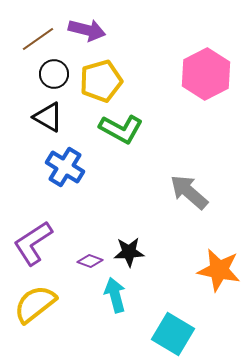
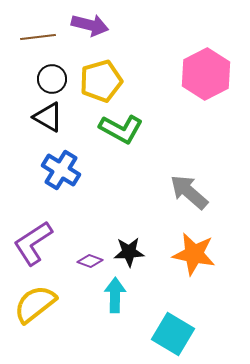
purple arrow: moved 3 px right, 5 px up
brown line: moved 2 px up; rotated 28 degrees clockwise
black circle: moved 2 px left, 5 px down
blue cross: moved 4 px left, 3 px down
orange star: moved 25 px left, 16 px up
cyan arrow: rotated 16 degrees clockwise
